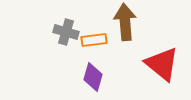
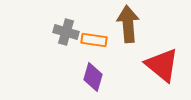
brown arrow: moved 3 px right, 2 px down
orange rectangle: rotated 15 degrees clockwise
red triangle: moved 1 px down
